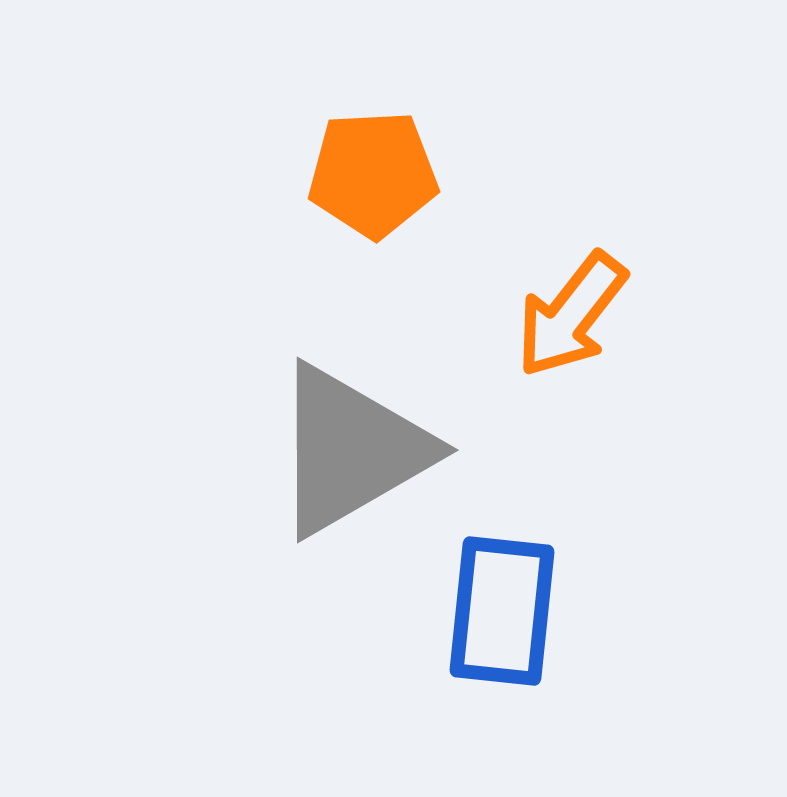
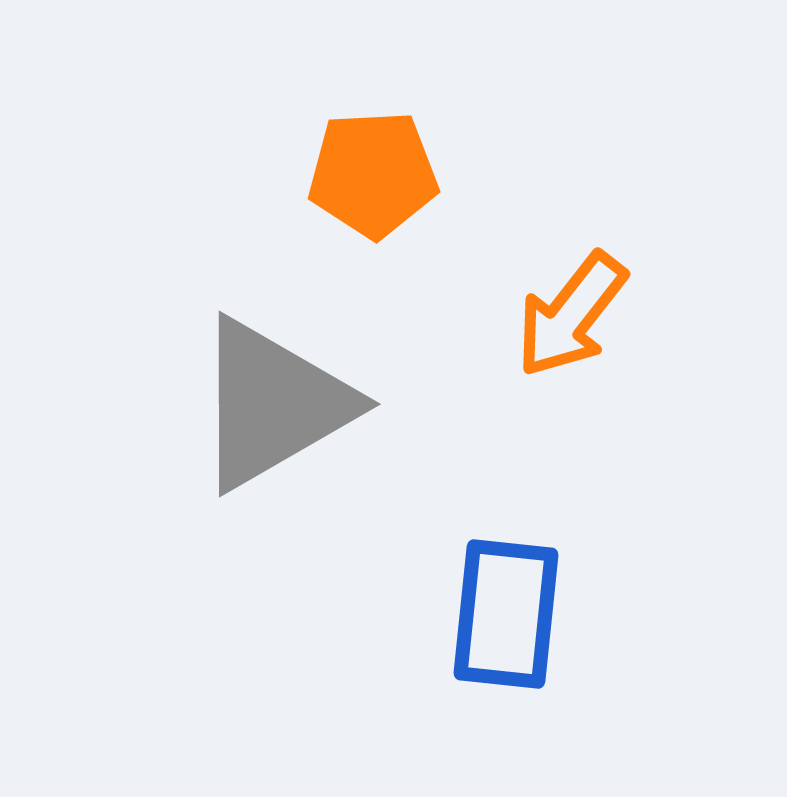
gray triangle: moved 78 px left, 46 px up
blue rectangle: moved 4 px right, 3 px down
